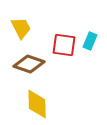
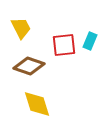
red square: rotated 15 degrees counterclockwise
brown diamond: moved 2 px down
yellow diamond: rotated 16 degrees counterclockwise
